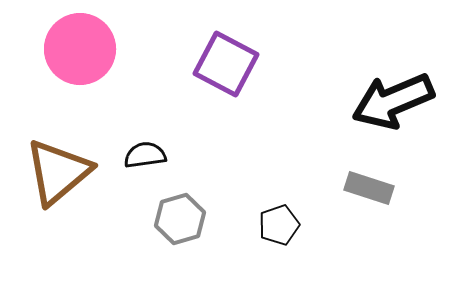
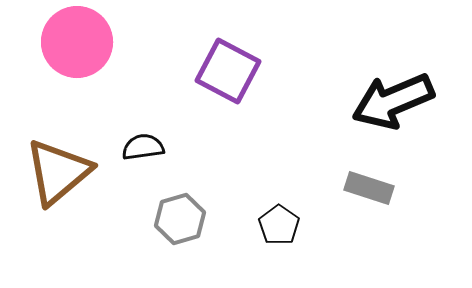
pink circle: moved 3 px left, 7 px up
purple square: moved 2 px right, 7 px down
black semicircle: moved 2 px left, 8 px up
black pentagon: rotated 18 degrees counterclockwise
